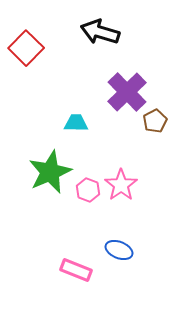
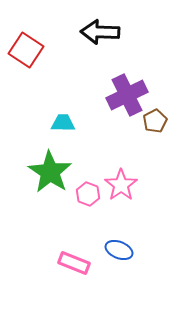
black arrow: rotated 15 degrees counterclockwise
red square: moved 2 px down; rotated 12 degrees counterclockwise
purple cross: moved 3 px down; rotated 18 degrees clockwise
cyan trapezoid: moved 13 px left
green star: rotated 15 degrees counterclockwise
pink hexagon: moved 4 px down
pink rectangle: moved 2 px left, 7 px up
